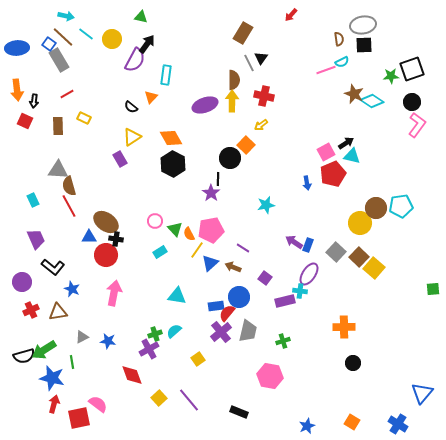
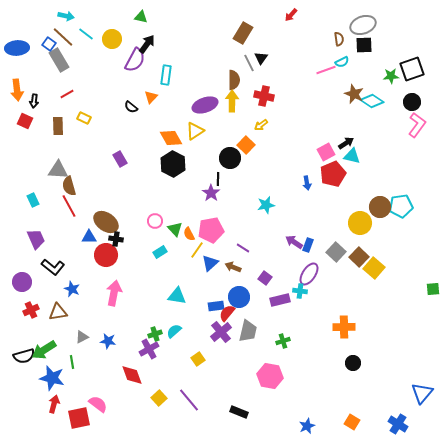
gray ellipse at (363, 25): rotated 10 degrees counterclockwise
yellow triangle at (132, 137): moved 63 px right, 6 px up
brown circle at (376, 208): moved 4 px right, 1 px up
purple rectangle at (285, 301): moved 5 px left, 1 px up
